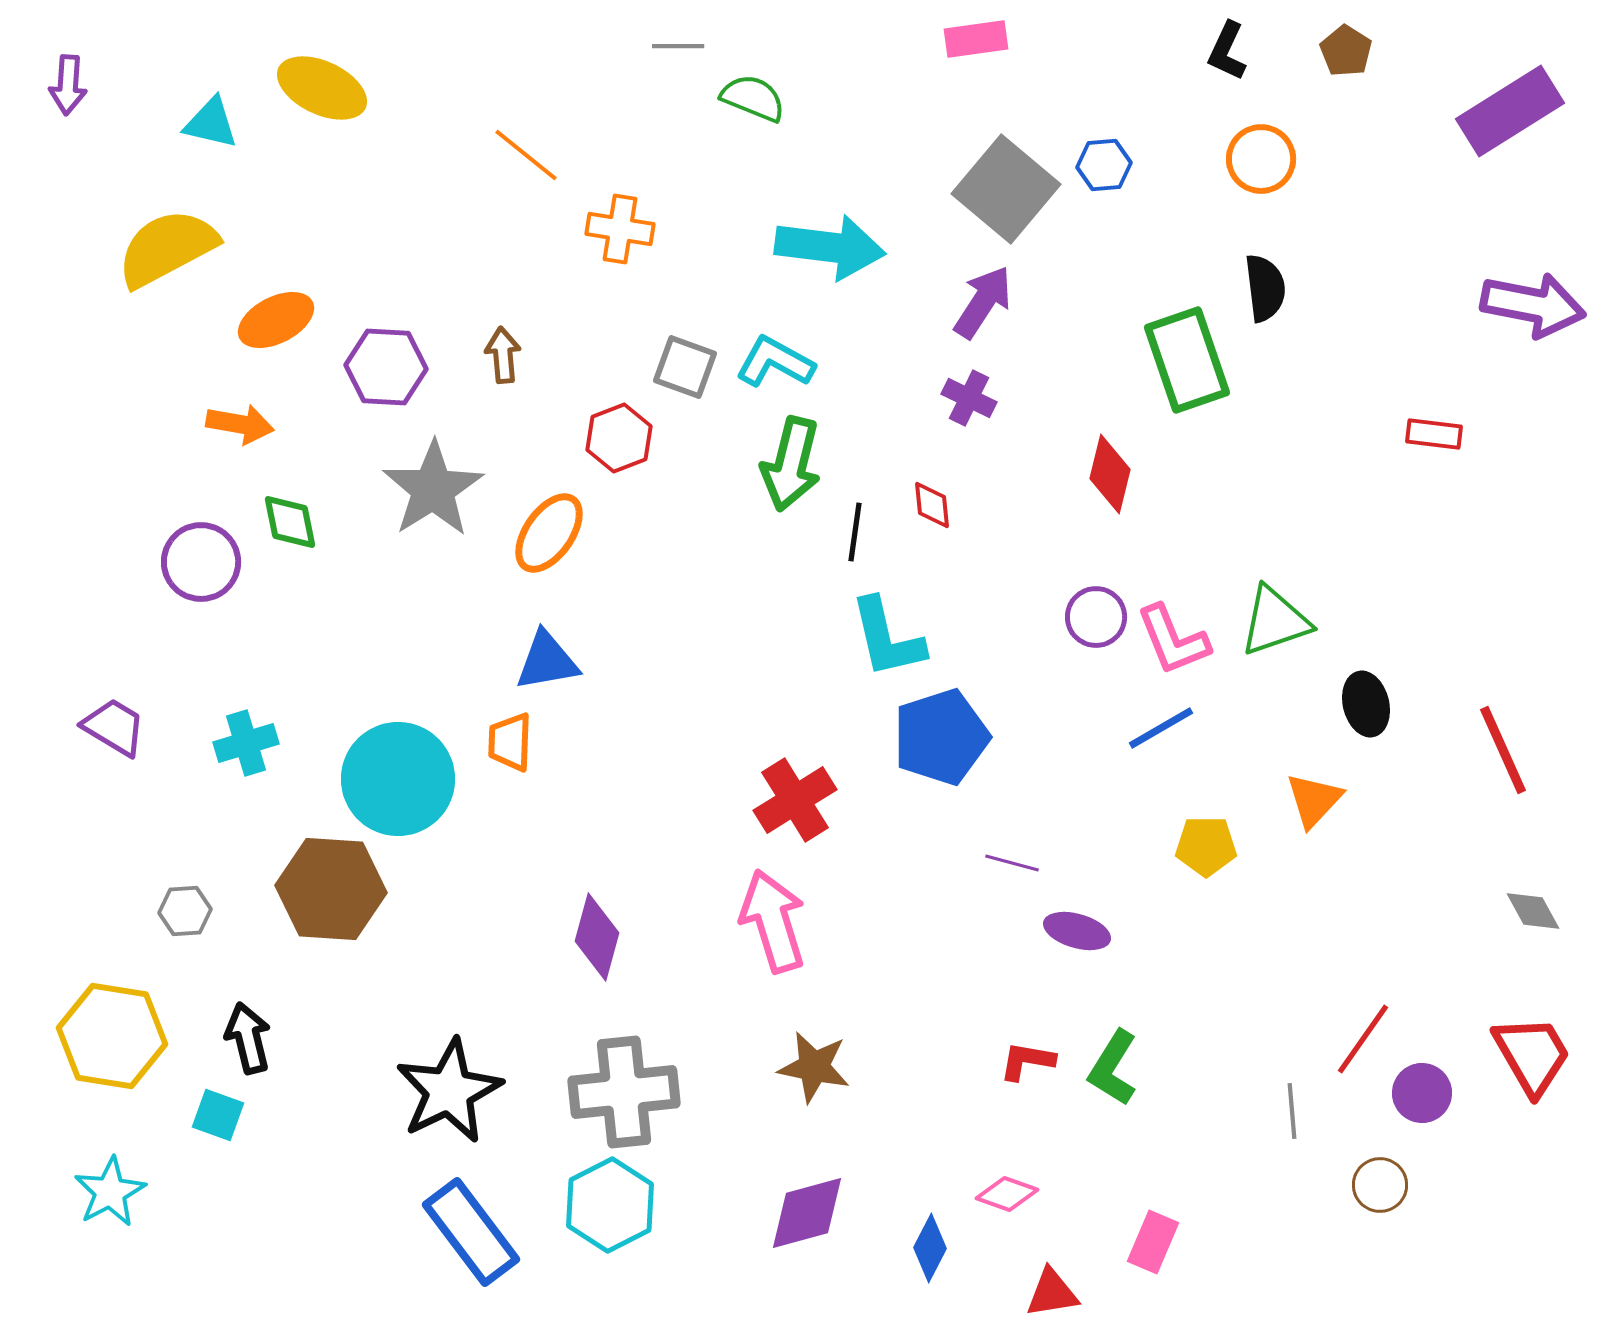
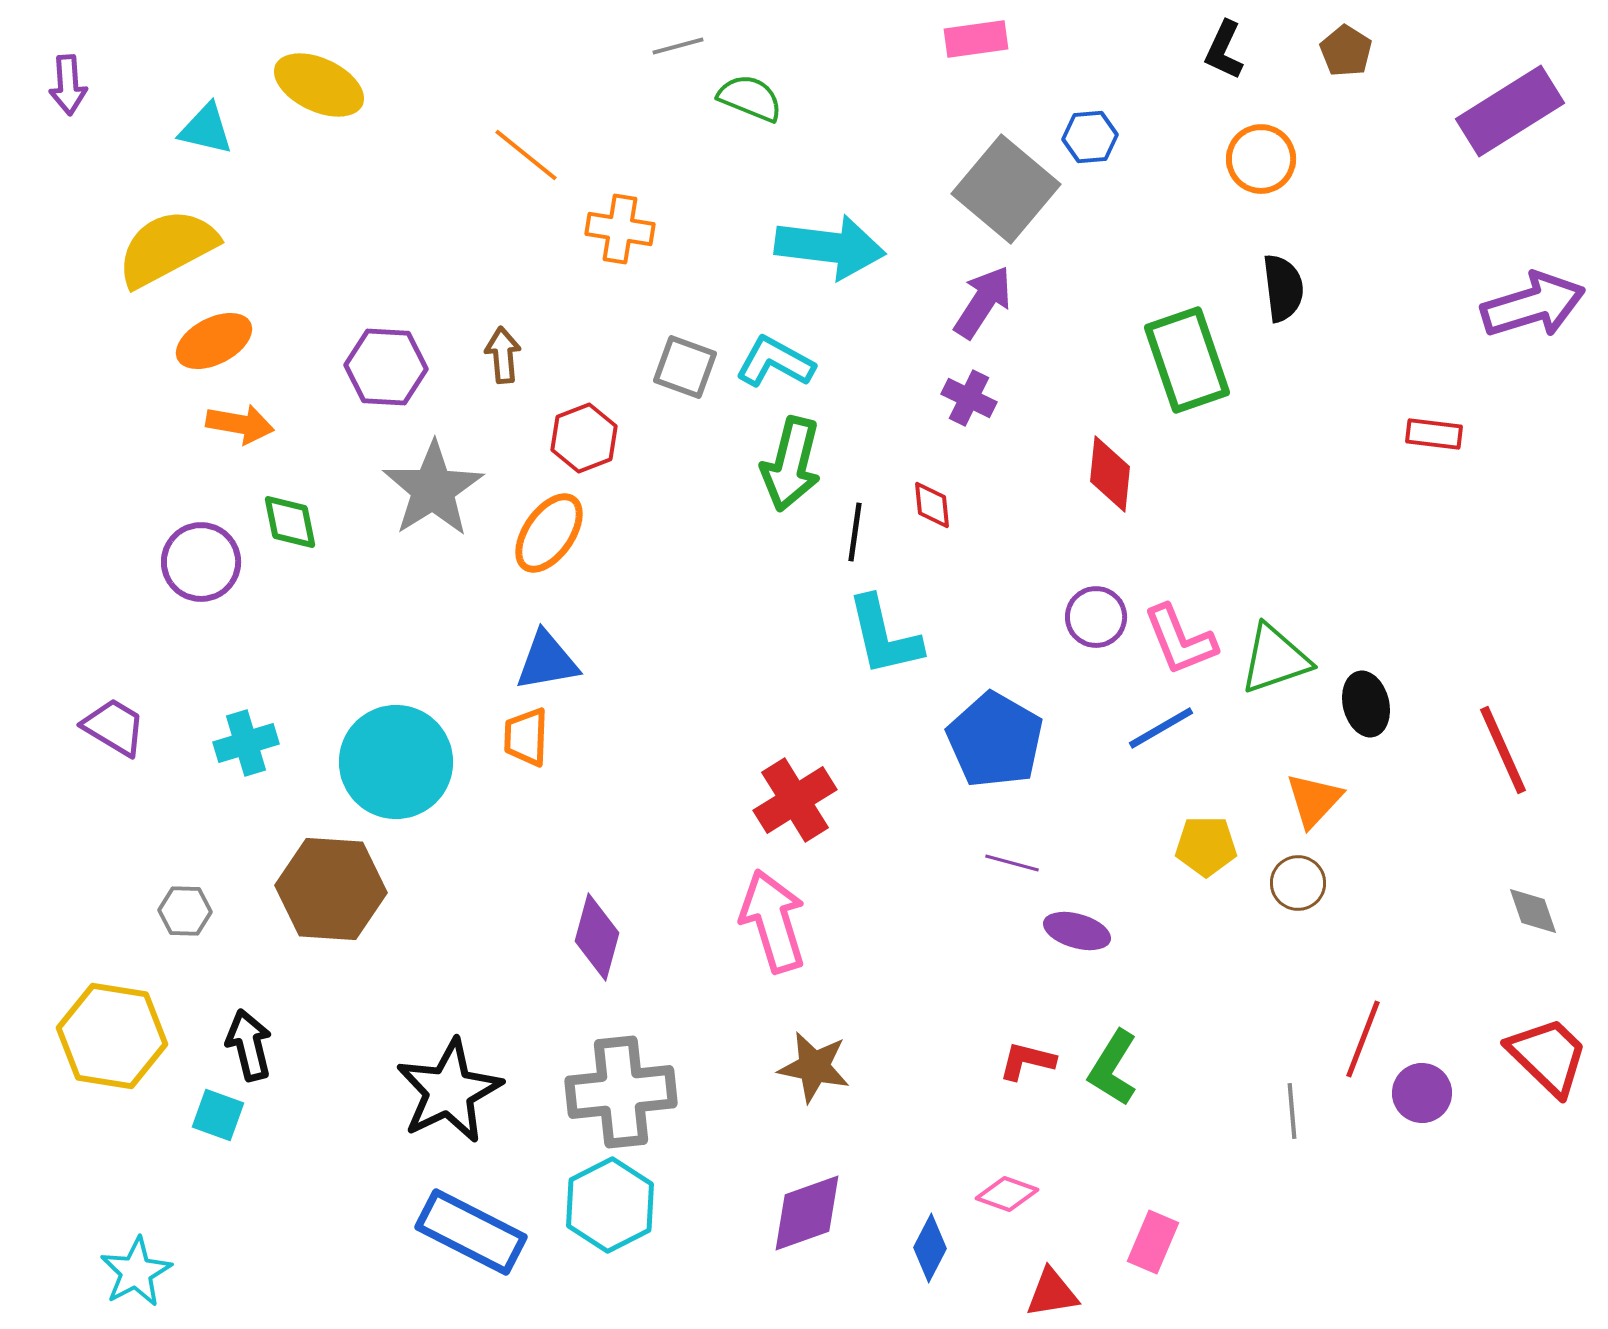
gray line at (678, 46): rotated 15 degrees counterclockwise
black L-shape at (1227, 51): moved 3 px left, 1 px up
purple arrow at (68, 85): rotated 8 degrees counterclockwise
yellow ellipse at (322, 88): moved 3 px left, 3 px up
green semicircle at (753, 98): moved 3 px left
cyan triangle at (211, 123): moved 5 px left, 6 px down
blue hexagon at (1104, 165): moved 14 px left, 28 px up
black semicircle at (1265, 288): moved 18 px right
purple arrow at (1533, 305): rotated 28 degrees counterclockwise
orange ellipse at (276, 320): moved 62 px left, 21 px down
red hexagon at (619, 438): moved 35 px left
red diamond at (1110, 474): rotated 8 degrees counterclockwise
green triangle at (1275, 621): moved 38 px down
cyan L-shape at (887, 638): moved 3 px left, 2 px up
pink L-shape at (1173, 640): moved 7 px right
blue pentagon at (941, 737): moved 54 px right, 3 px down; rotated 24 degrees counterclockwise
orange trapezoid at (510, 742): moved 16 px right, 5 px up
cyan circle at (398, 779): moved 2 px left, 17 px up
gray hexagon at (185, 911): rotated 6 degrees clockwise
gray diamond at (1533, 911): rotated 10 degrees clockwise
black arrow at (248, 1038): moved 1 px right, 7 px down
red line at (1363, 1039): rotated 14 degrees counterclockwise
red trapezoid at (1532, 1055): moved 16 px right, 1 px down; rotated 16 degrees counterclockwise
red L-shape at (1027, 1061): rotated 4 degrees clockwise
gray cross at (624, 1092): moved 3 px left
brown circle at (1380, 1185): moved 82 px left, 302 px up
cyan star at (110, 1192): moved 26 px right, 80 px down
purple diamond at (807, 1213): rotated 4 degrees counterclockwise
blue rectangle at (471, 1232): rotated 26 degrees counterclockwise
